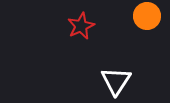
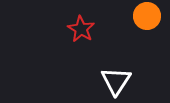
red star: moved 3 px down; rotated 16 degrees counterclockwise
